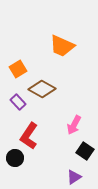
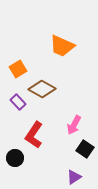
red L-shape: moved 5 px right, 1 px up
black square: moved 2 px up
